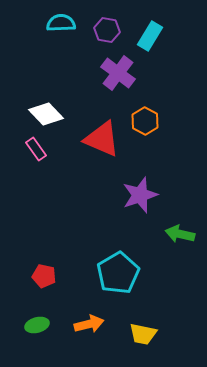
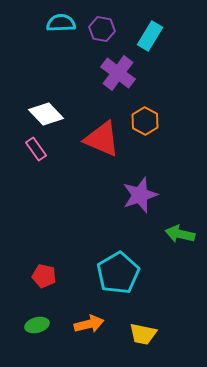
purple hexagon: moved 5 px left, 1 px up
